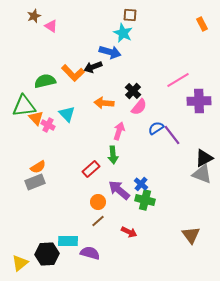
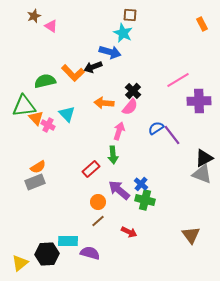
pink semicircle: moved 9 px left
